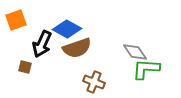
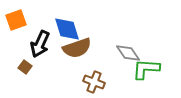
blue diamond: rotated 44 degrees clockwise
black arrow: moved 2 px left
gray diamond: moved 7 px left, 1 px down
brown square: rotated 24 degrees clockwise
